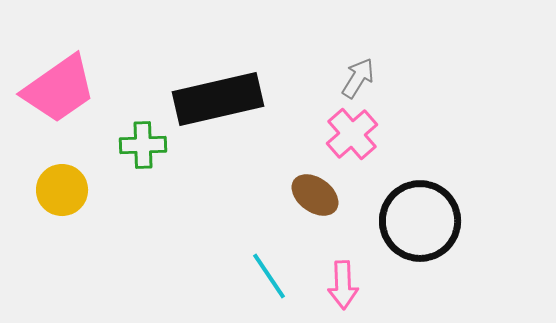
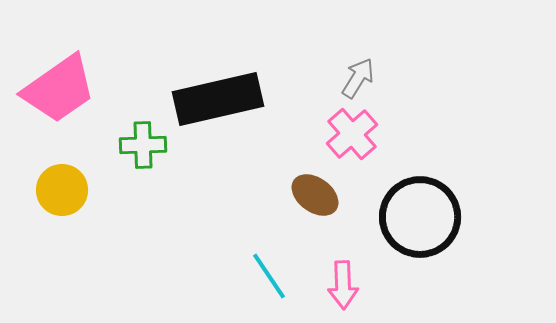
black circle: moved 4 px up
